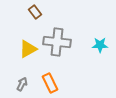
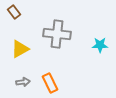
brown rectangle: moved 21 px left
gray cross: moved 8 px up
yellow triangle: moved 8 px left
gray arrow: moved 1 px right, 2 px up; rotated 56 degrees clockwise
